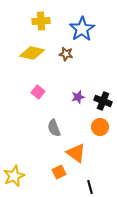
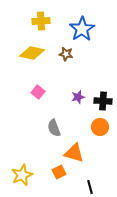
black cross: rotated 18 degrees counterclockwise
orange triangle: moved 2 px left; rotated 20 degrees counterclockwise
yellow star: moved 8 px right, 1 px up
